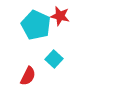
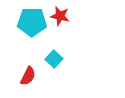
cyan pentagon: moved 4 px left, 3 px up; rotated 24 degrees counterclockwise
